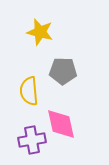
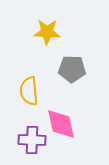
yellow star: moved 7 px right; rotated 12 degrees counterclockwise
gray pentagon: moved 9 px right, 2 px up
purple cross: rotated 12 degrees clockwise
